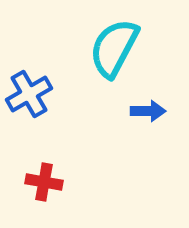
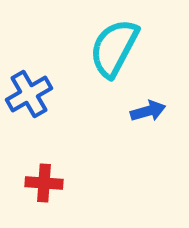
blue arrow: rotated 16 degrees counterclockwise
red cross: moved 1 px down; rotated 6 degrees counterclockwise
